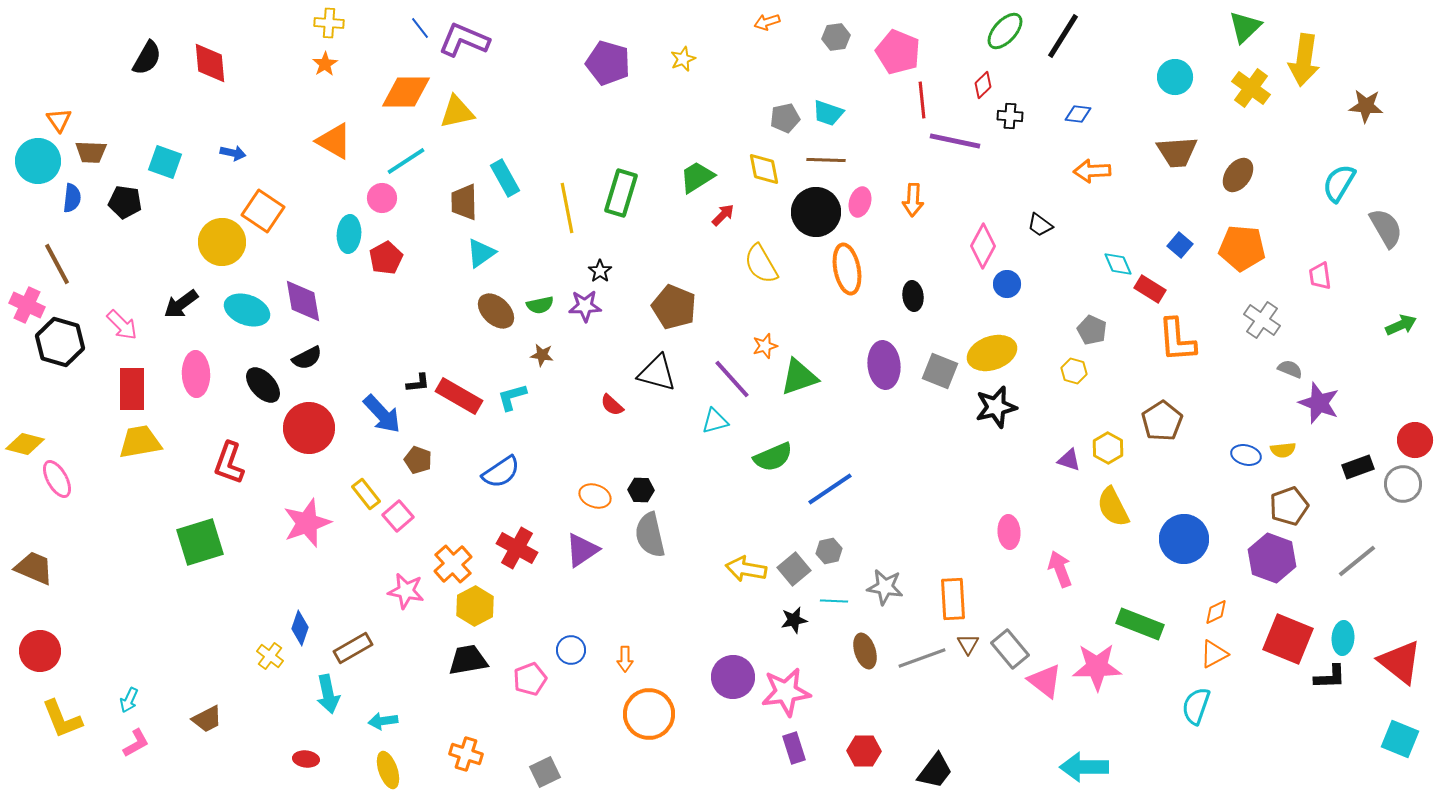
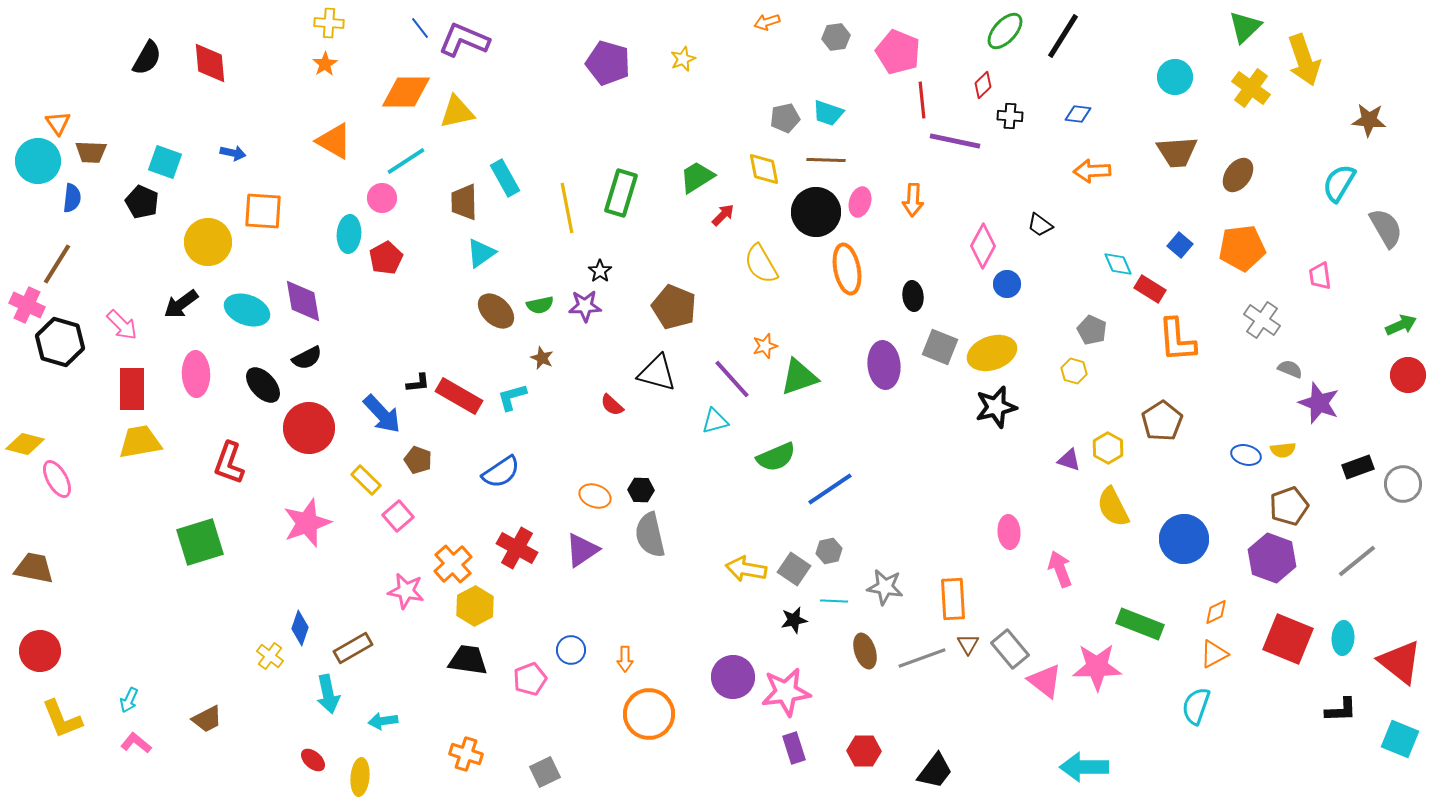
yellow arrow at (1304, 60): rotated 27 degrees counterclockwise
brown star at (1366, 106): moved 3 px right, 14 px down
orange triangle at (59, 120): moved 1 px left, 3 px down
black pentagon at (125, 202): moved 17 px right; rotated 16 degrees clockwise
orange square at (263, 211): rotated 30 degrees counterclockwise
yellow circle at (222, 242): moved 14 px left
orange pentagon at (1242, 248): rotated 12 degrees counterclockwise
brown line at (57, 264): rotated 60 degrees clockwise
brown star at (542, 355): moved 3 px down; rotated 15 degrees clockwise
gray square at (940, 371): moved 24 px up
red circle at (1415, 440): moved 7 px left, 65 px up
green semicircle at (773, 457): moved 3 px right
yellow rectangle at (366, 494): moved 14 px up; rotated 8 degrees counterclockwise
brown trapezoid at (34, 568): rotated 12 degrees counterclockwise
gray square at (794, 569): rotated 16 degrees counterclockwise
black trapezoid at (468, 660): rotated 18 degrees clockwise
black L-shape at (1330, 677): moved 11 px right, 33 px down
pink L-shape at (136, 743): rotated 112 degrees counterclockwise
red ellipse at (306, 759): moved 7 px right, 1 px down; rotated 35 degrees clockwise
yellow ellipse at (388, 770): moved 28 px left, 7 px down; rotated 24 degrees clockwise
